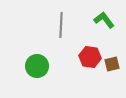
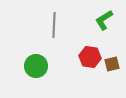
green L-shape: rotated 85 degrees counterclockwise
gray line: moved 7 px left
green circle: moved 1 px left
